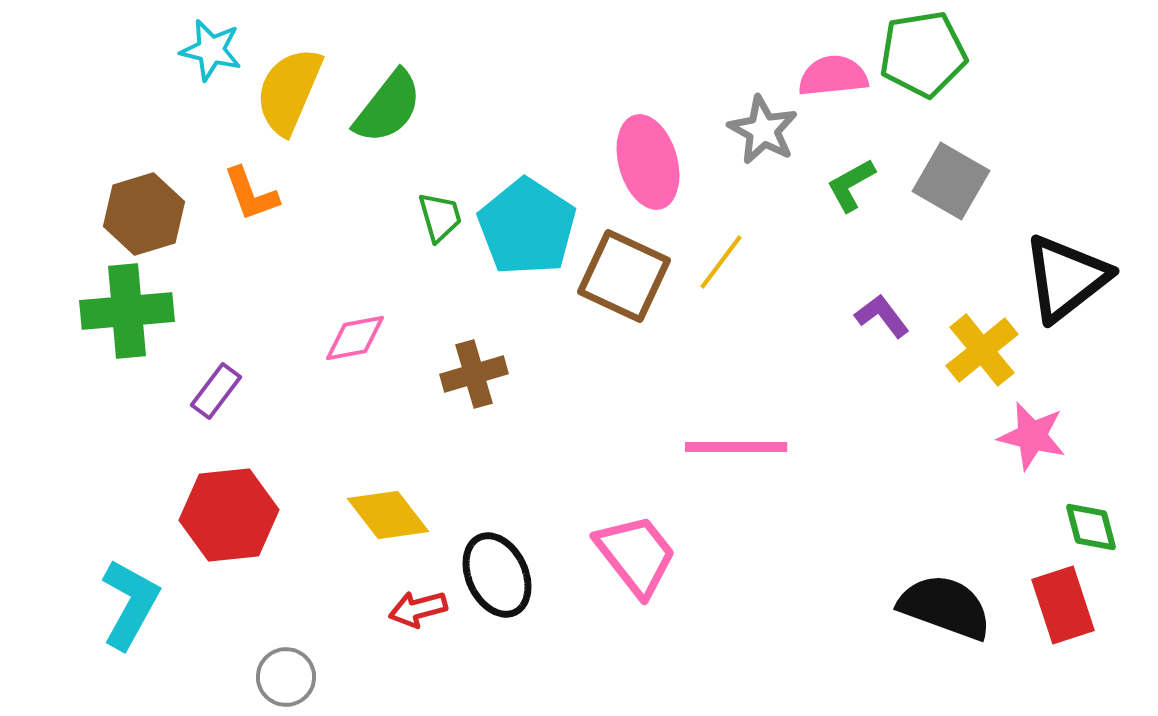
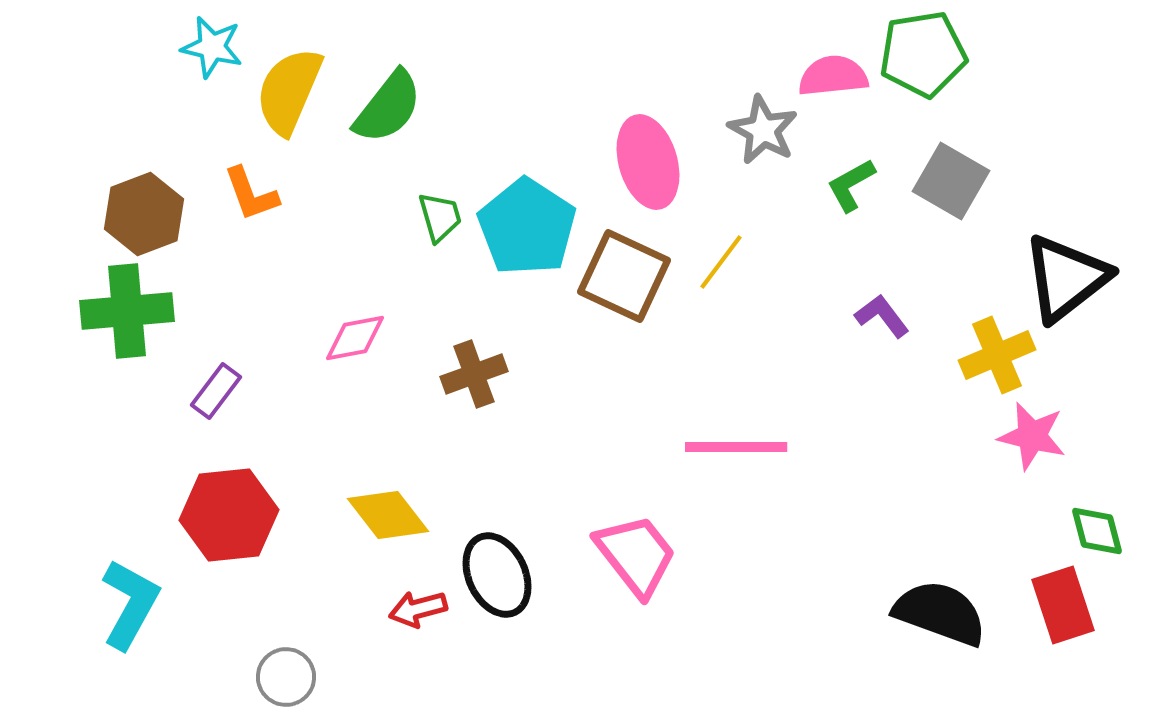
cyan star: moved 1 px right, 3 px up
brown hexagon: rotated 4 degrees counterclockwise
yellow cross: moved 15 px right, 5 px down; rotated 16 degrees clockwise
brown cross: rotated 4 degrees counterclockwise
green diamond: moved 6 px right, 4 px down
black semicircle: moved 5 px left, 6 px down
